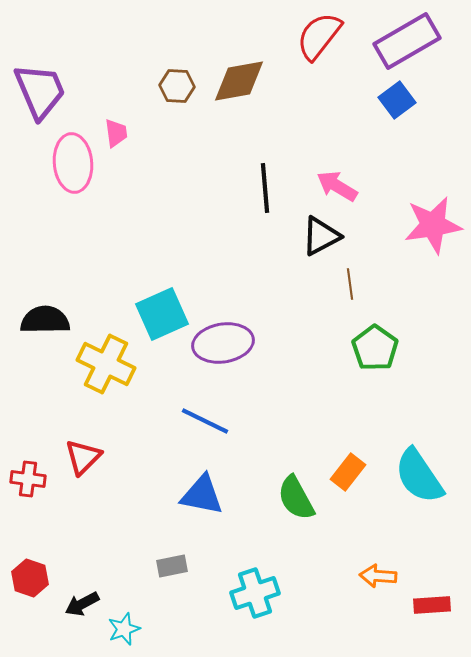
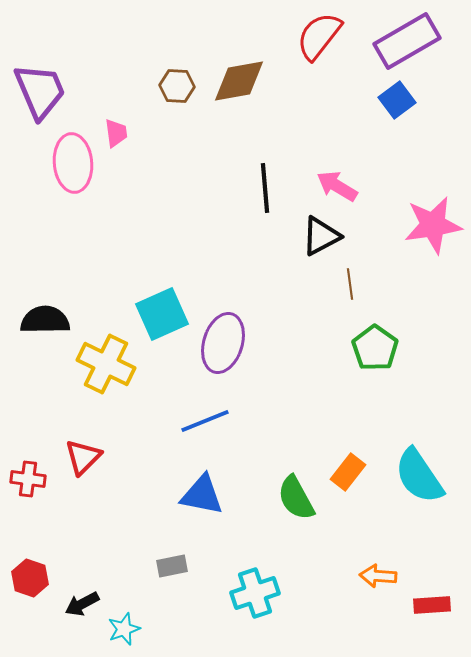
purple ellipse: rotated 64 degrees counterclockwise
blue line: rotated 48 degrees counterclockwise
